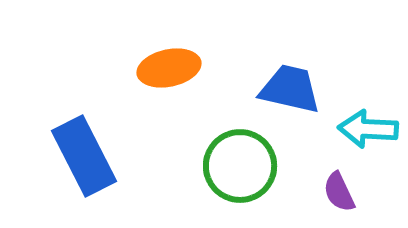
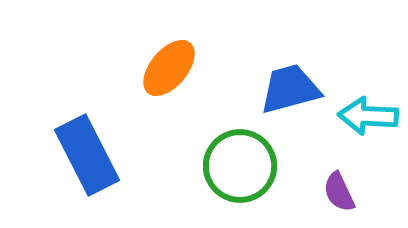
orange ellipse: rotated 38 degrees counterclockwise
blue trapezoid: rotated 28 degrees counterclockwise
cyan arrow: moved 13 px up
blue rectangle: moved 3 px right, 1 px up
